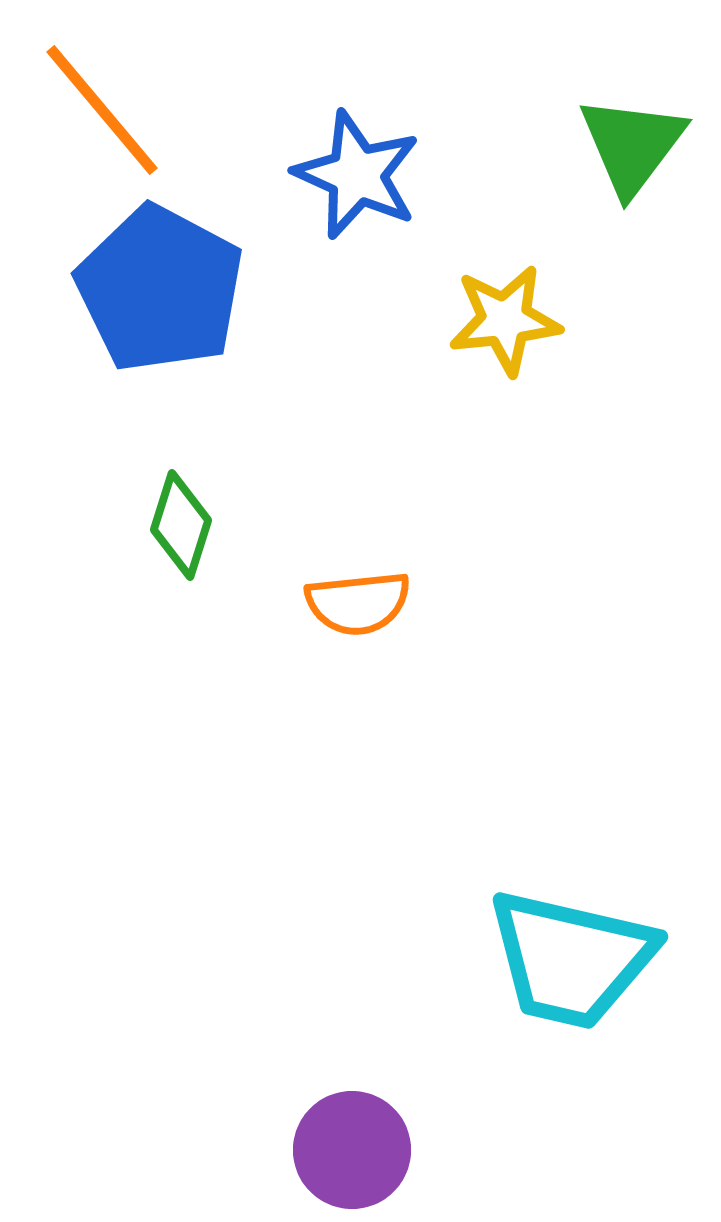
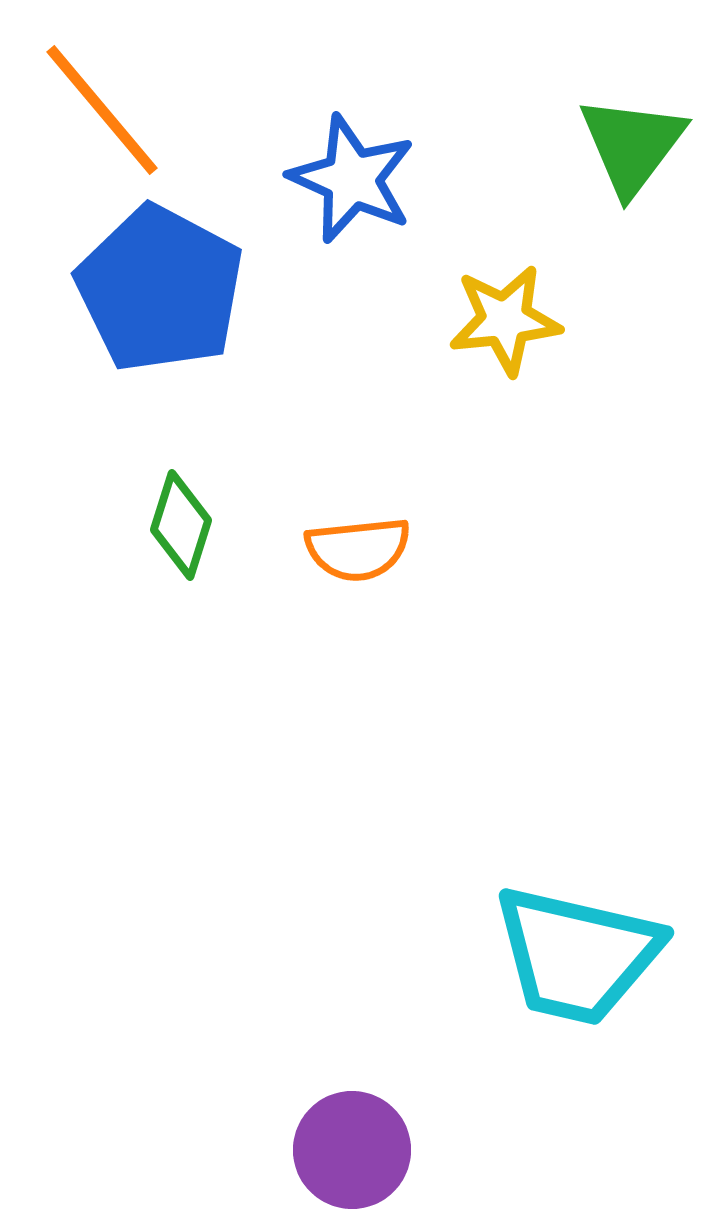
blue star: moved 5 px left, 4 px down
orange semicircle: moved 54 px up
cyan trapezoid: moved 6 px right, 4 px up
